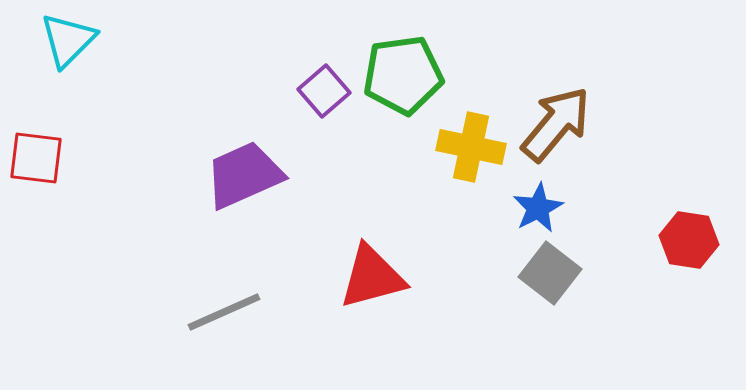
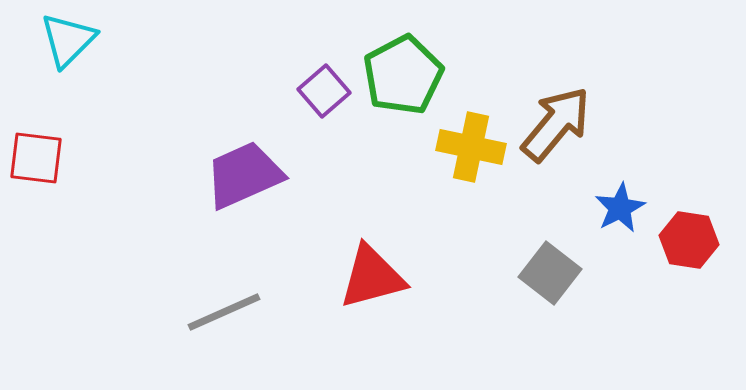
green pentagon: rotated 20 degrees counterclockwise
blue star: moved 82 px right
